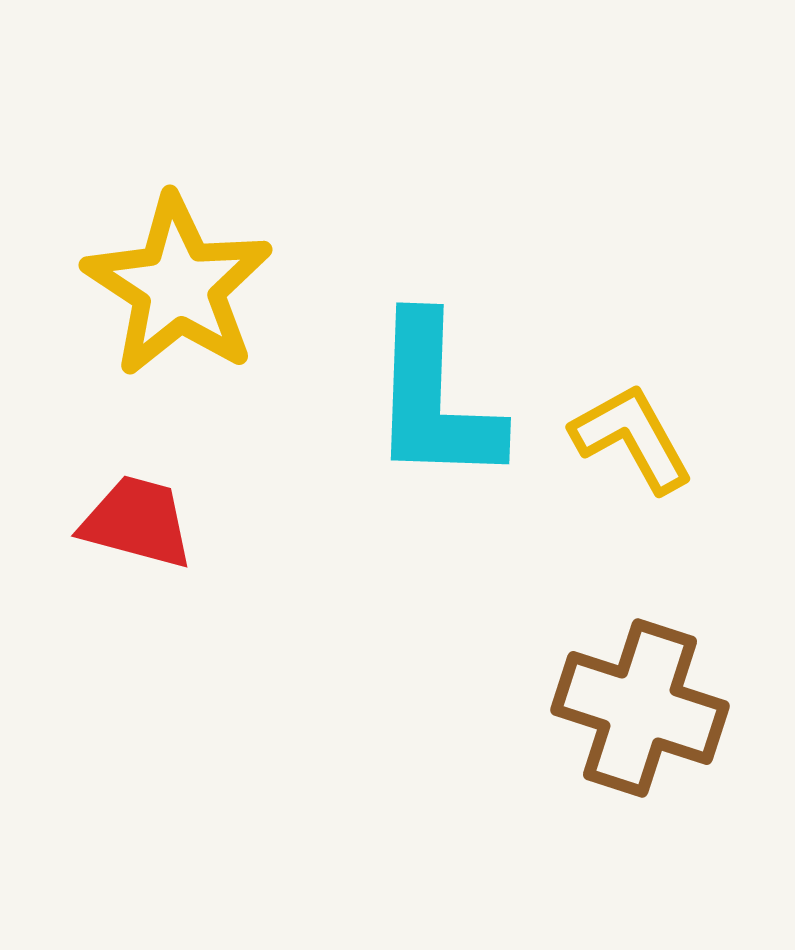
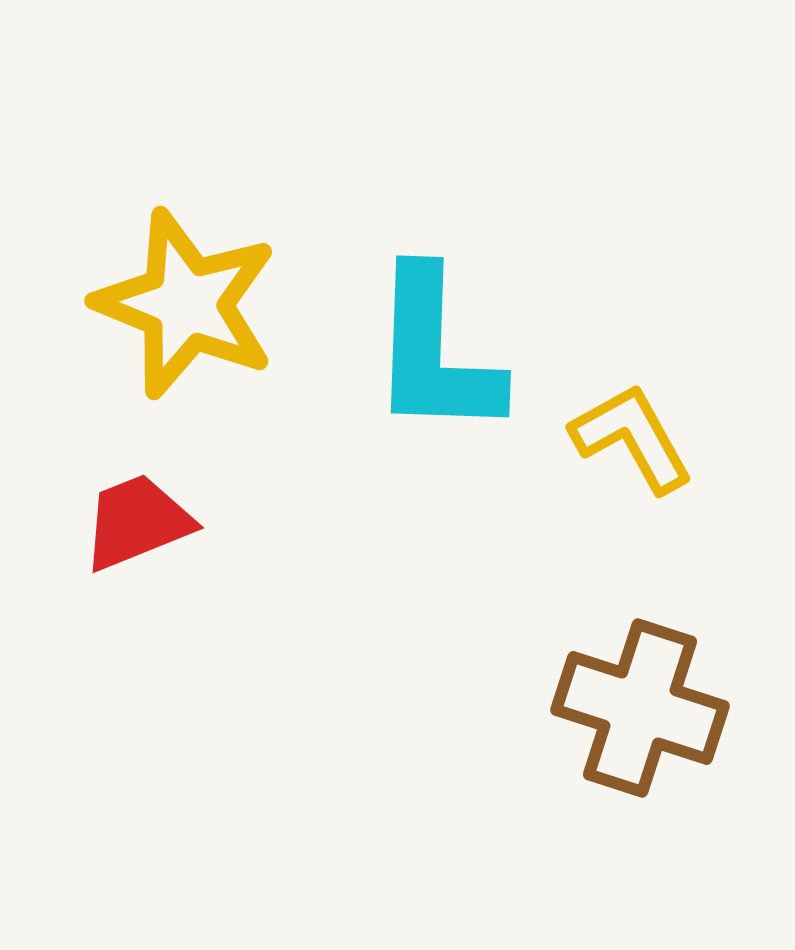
yellow star: moved 8 px right, 18 px down; rotated 11 degrees counterclockwise
cyan L-shape: moved 47 px up
red trapezoid: rotated 37 degrees counterclockwise
